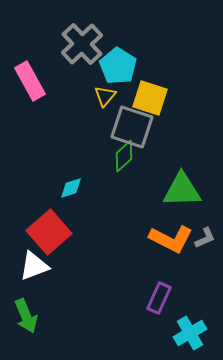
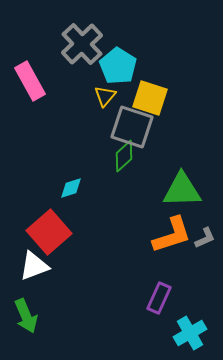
orange L-shape: moved 1 px right, 4 px up; rotated 45 degrees counterclockwise
